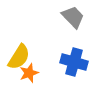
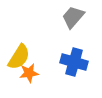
gray trapezoid: rotated 95 degrees counterclockwise
orange star: rotated 12 degrees clockwise
